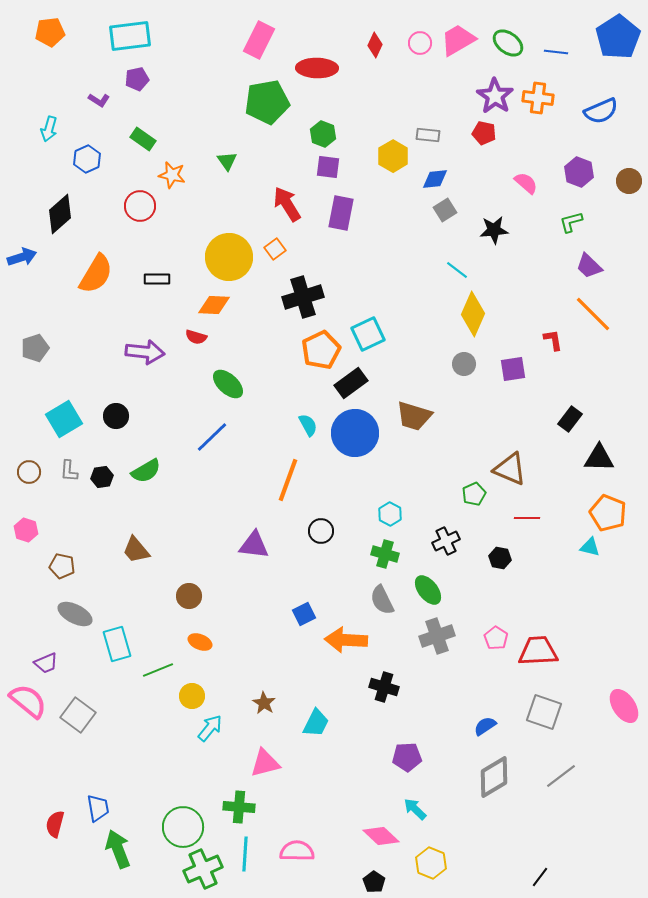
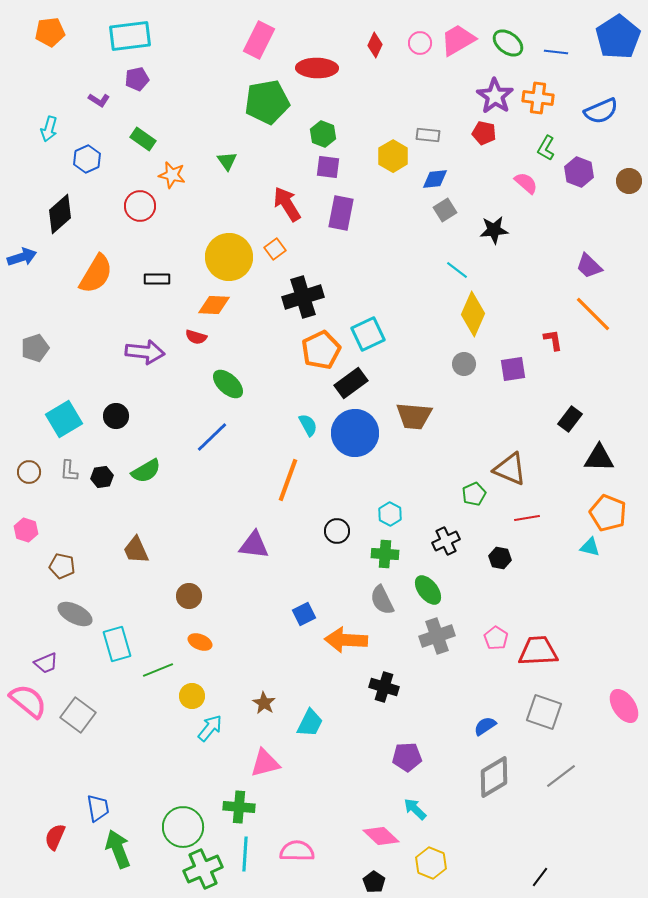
green L-shape at (571, 222): moved 25 px left, 74 px up; rotated 45 degrees counterclockwise
brown trapezoid at (414, 416): rotated 12 degrees counterclockwise
red line at (527, 518): rotated 10 degrees counterclockwise
black circle at (321, 531): moved 16 px right
brown trapezoid at (136, 550): rotated 16 degrees clockwise
green cross at (385, 554): rotated 12 degrees counterclockwise
cyan trapezoid at (316, 723): moved 6 px left
red semicircle at (55, 824): moved 13 px down; rotated 8 degrees clockwise
